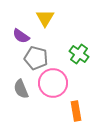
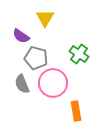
gray semicircle: moved 1 px right, 5 px up
